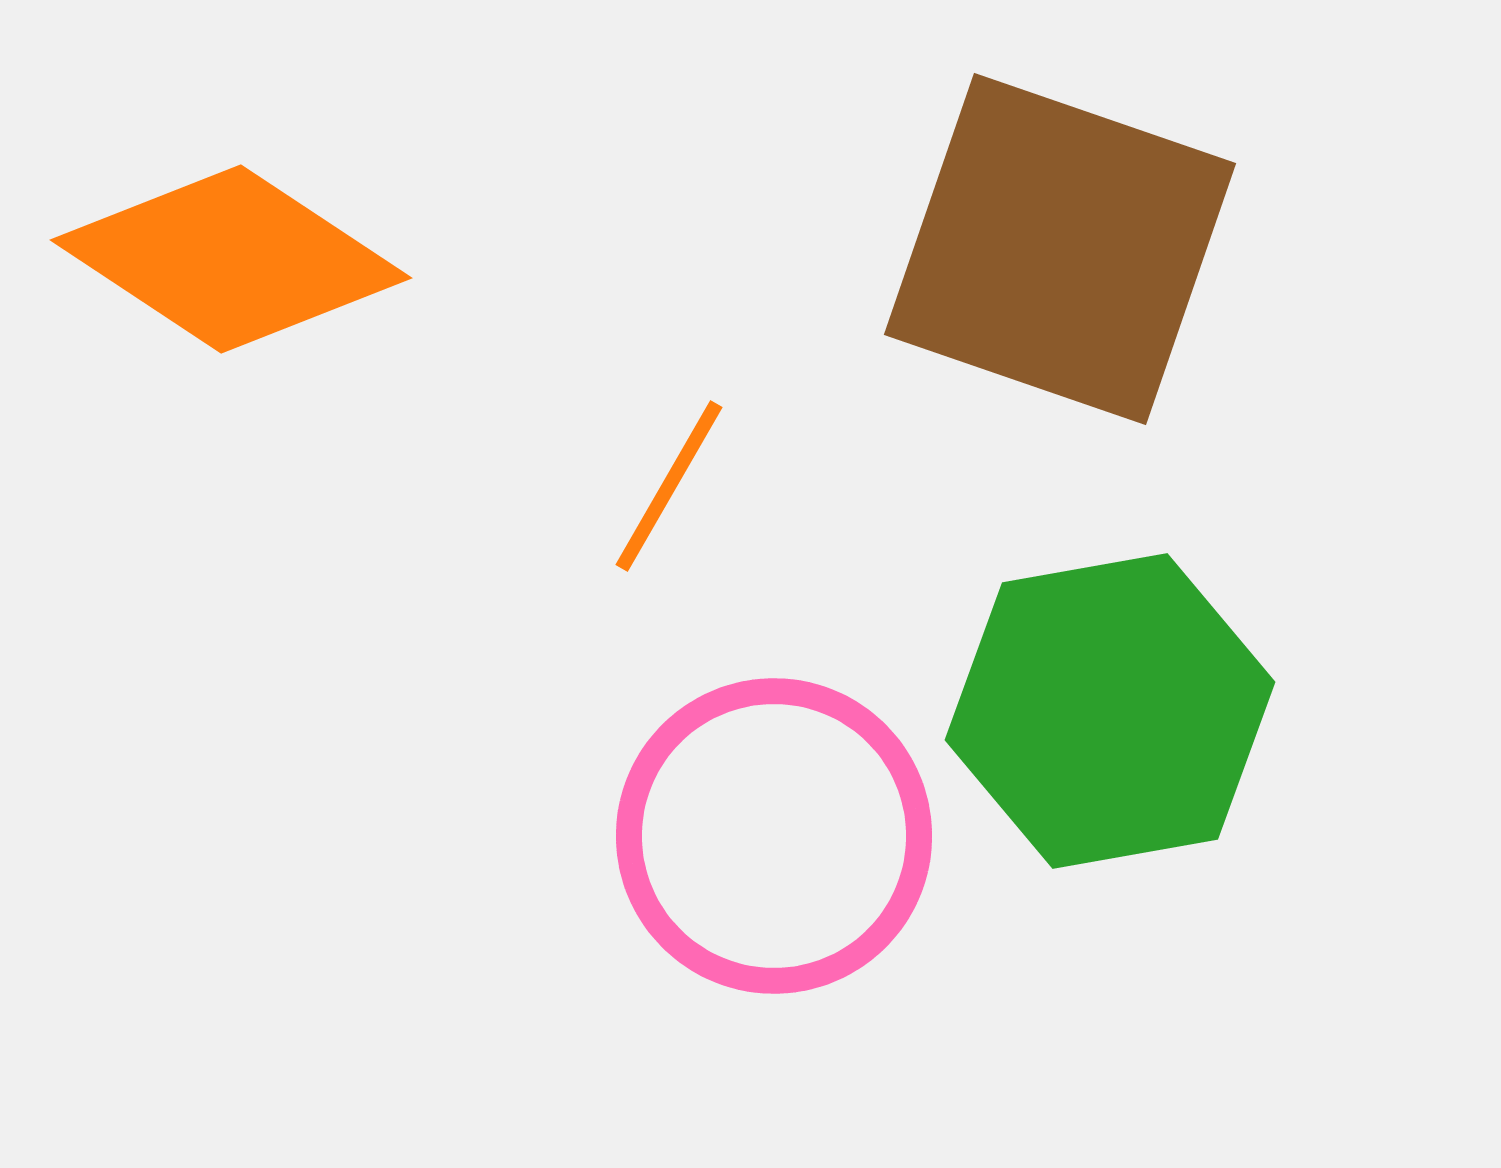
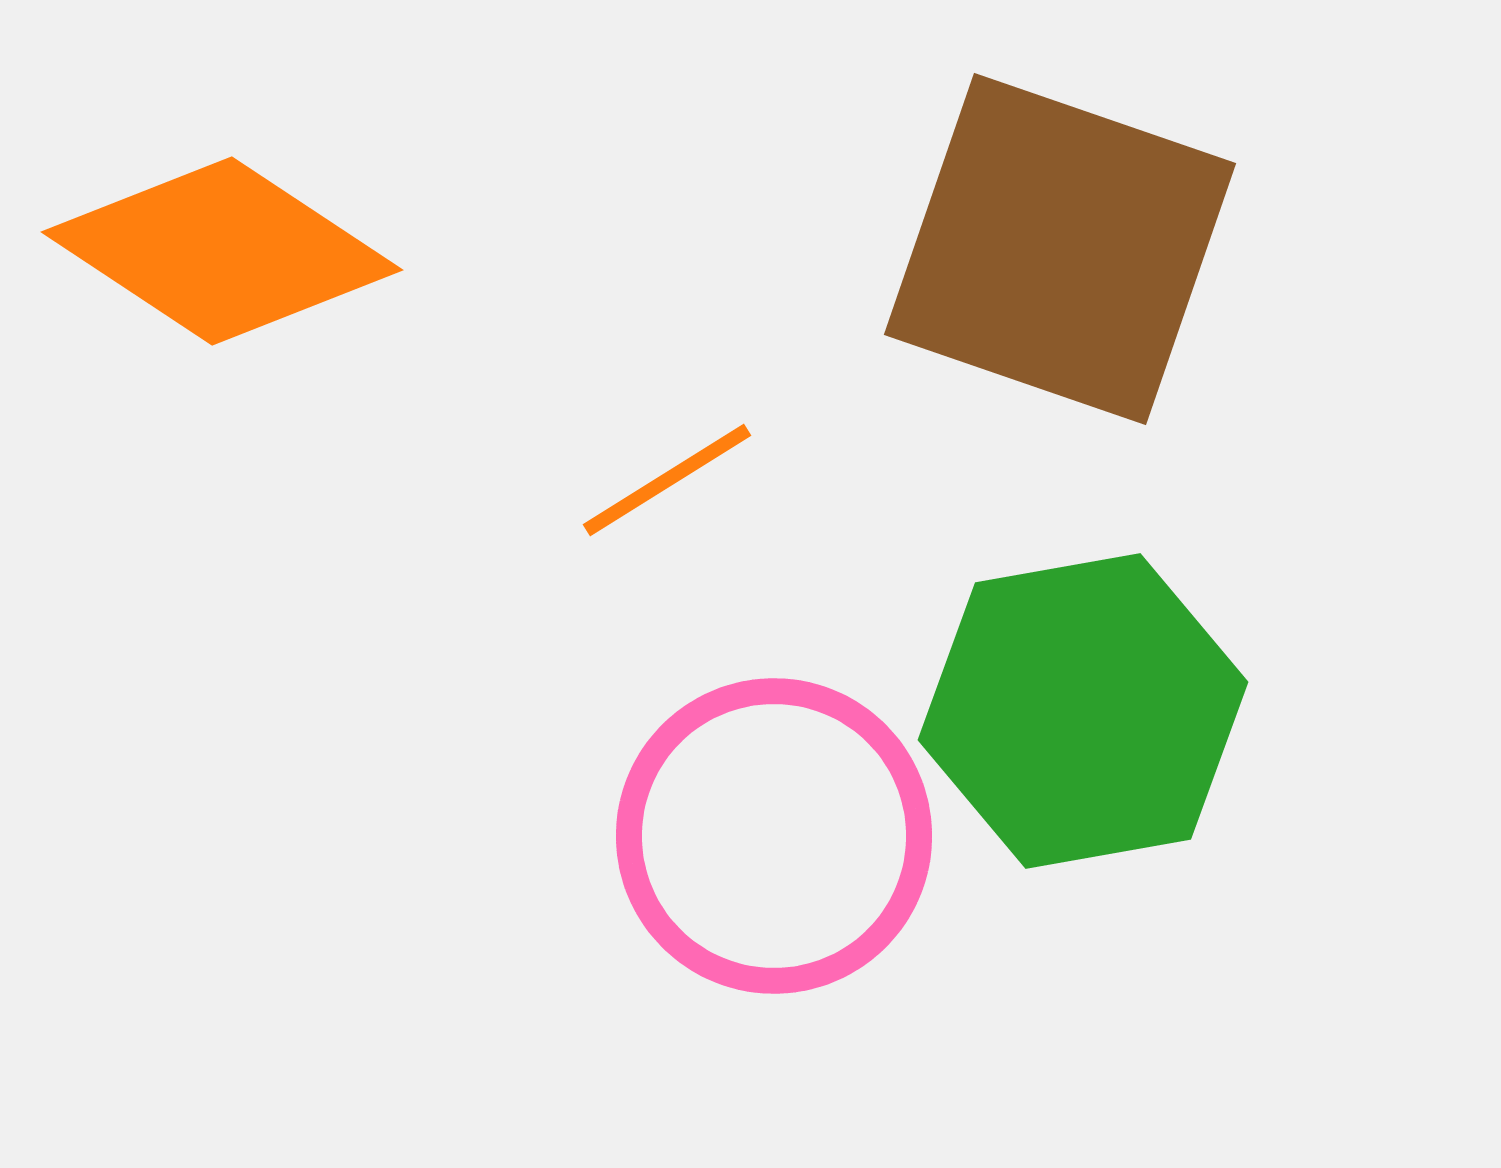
orange diamond: moved 9 px left, 8 px up
orange line: moved 2 px left, 6 px up; rotated 28 degrees clockwise
green hexagon: moved 27 px left
